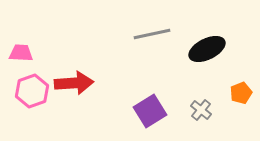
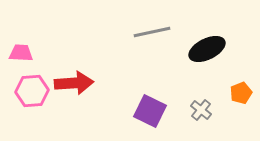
gray line: moved 2 px up
pink hexagon: rotated 16 degrees clockwise
purple square: rotated 32 degrees counterclockwise
